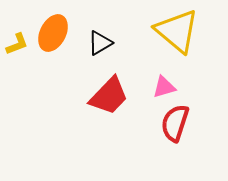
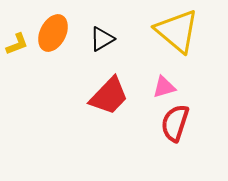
black triangle: moved 2 px right, 4 px up
